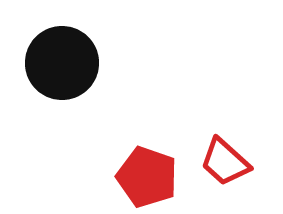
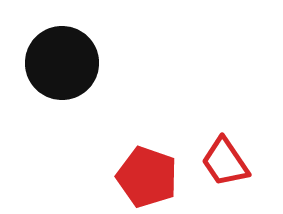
red trapezoid: rotated 14 degrees clockwise
